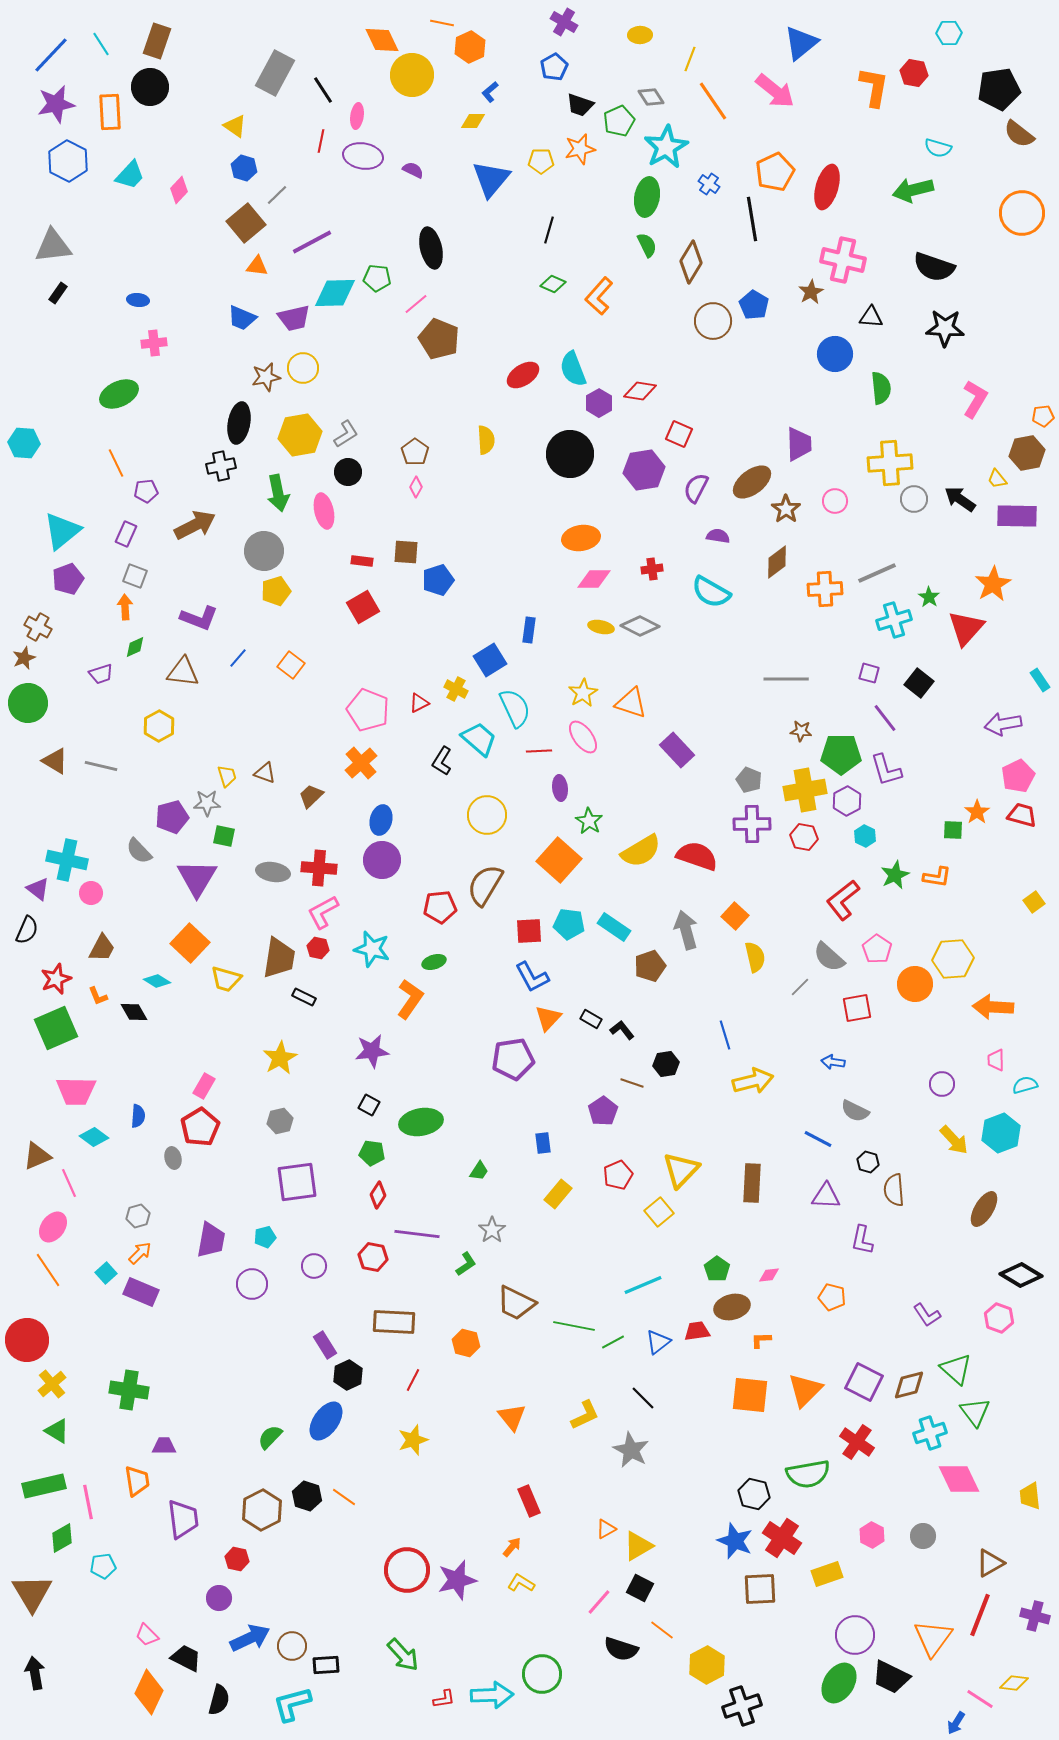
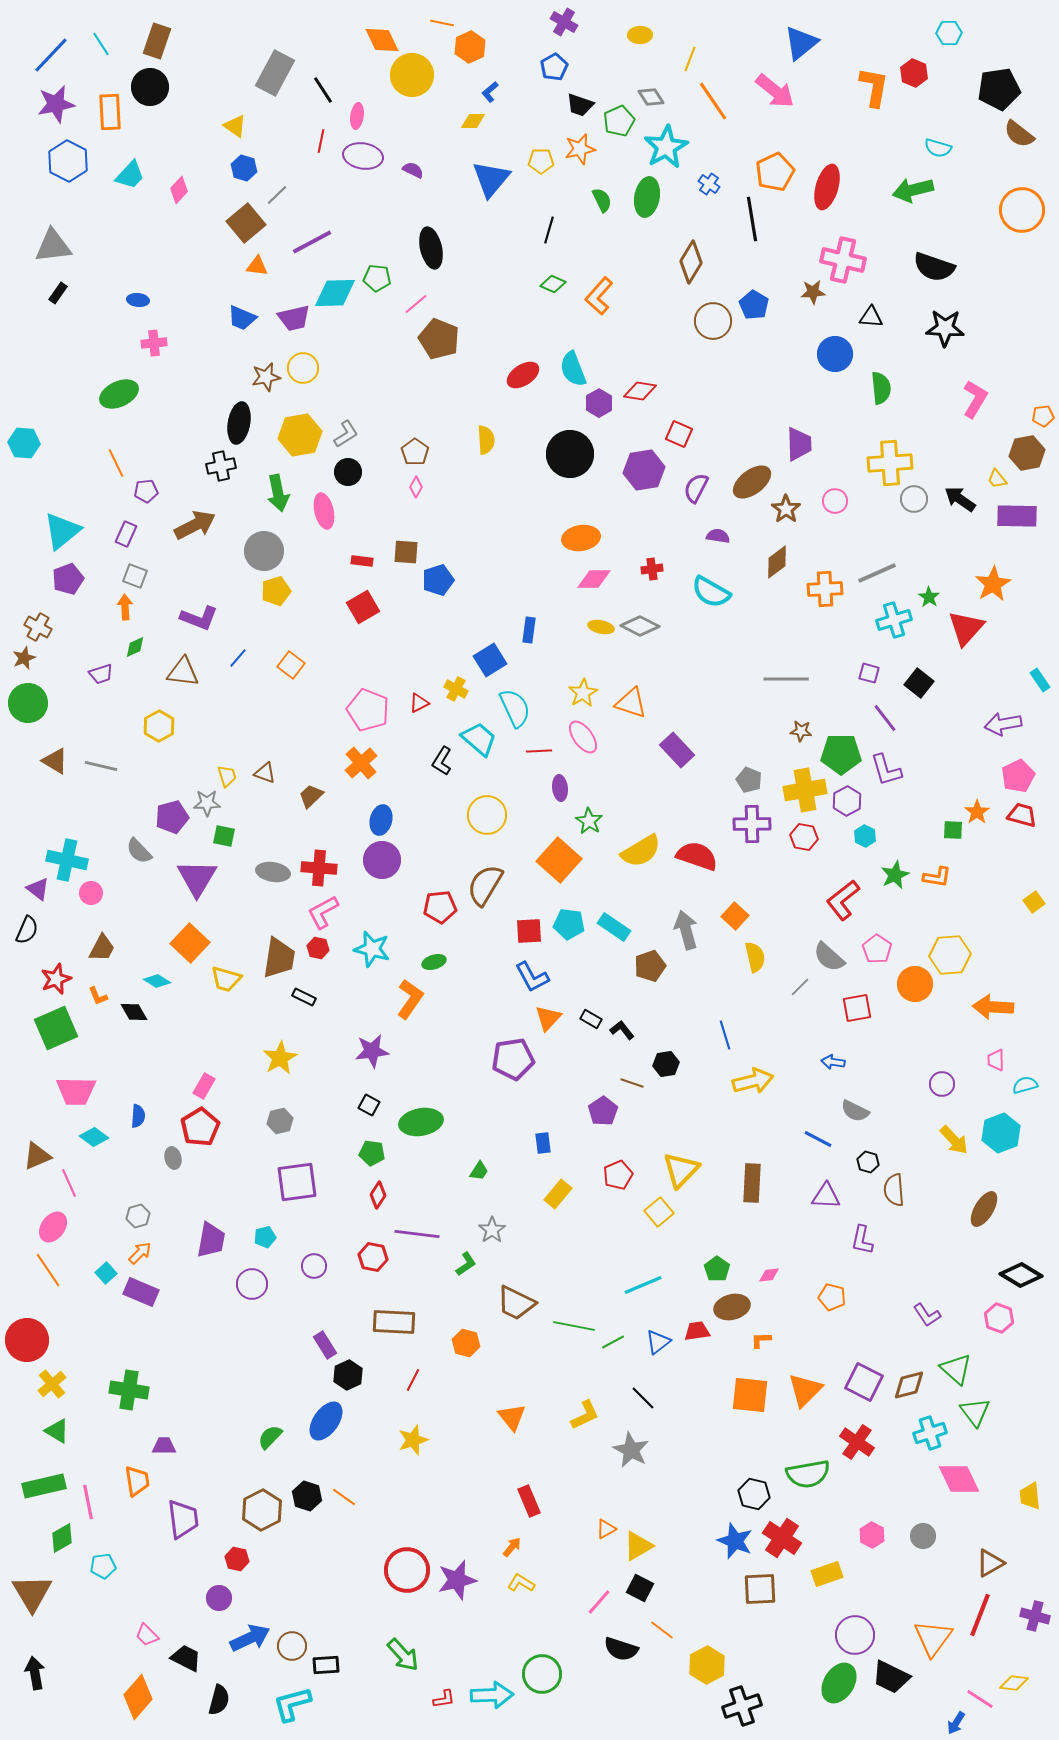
red hexagon at (914, 73): rotated 12 degrees clockwise
orange circle at (1022, 213): moved 3 px up
green semicircle at (647, 245): moved 45 px left, 45 px up
brown star at (811, 292): moved 2 px right; rotated 25 degrees clockwise
yellow hexagon at (953, 959): moved 3 px left, 4 px up
orange diamond at (149, 1692): moved 11 px left, 5 px down; rotated 15 degrees clockwise
